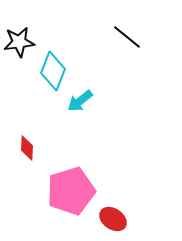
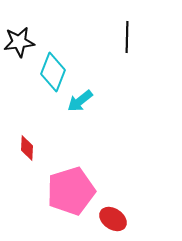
black line: rotated 52 degrees clockwise
cyan diamond: moved 1 px down
